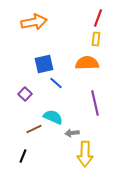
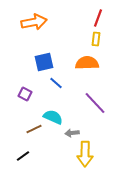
blue square: moved 2 px up
purple square: rotated 16 degrees counterclockwise
purple line: rotated 30 degrees counterclockwise
black line: rotated 32 degrees clockwise
